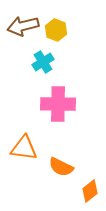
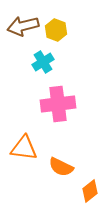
pink cross: rotated 8 degrees counterclockwise
